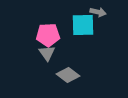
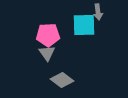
gray arrow: rotated 70 degrees clockwise
cyan square: moved 1 px right
gray diamond: moved 6 px left, 5 px down
